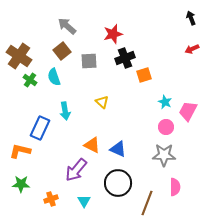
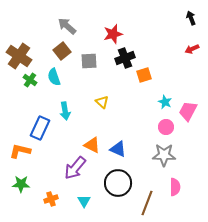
purple arrow: moved 1 px left, 2 px up
